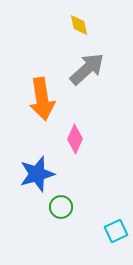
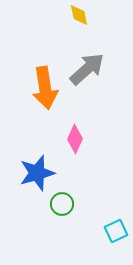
yellow diamond: moved 10 px up
orange arrow: moved 3 px right, 11 px up
blue star: moved 1 px up
green circle: moved 1 px right, 3 px up
